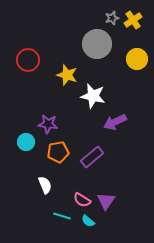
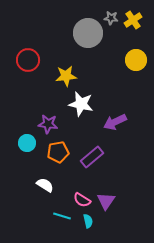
gray star: moved 1 px left; rotated 24 degrees clockwise
gray circle: moved 9 px left, 11 px up
yellow circle: moved 1 px left, 1 px down
yellow star: moved 1 px left, 1 px down; rotated 25 degrees counterclockwise
white star: moved 12 px left, 8 px down
cyan circle: moved 1 px right, 1 px down
white semicircle: rotated 36 degrees counterclockwise
cyan semicircle: rotated 144 degrees counterclockwise
